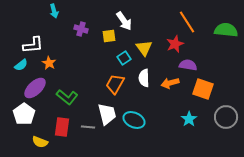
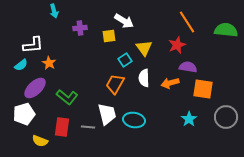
white arrow: rotated 24 degrees counterclockwise
purple cross: moved 1 px left, 1 px up; rotated 24 degrees counterclockwise
red star: moved 2 px right, 1 px down
cyan square: moved 1 px right, 2 px down
purple semicircle: moved 2 px down
orange square: rotated 10 degrees counterclockwise
white pentagon: rotated 20 degrees clockwise
cyan ellipse: rotated 15 degrees counterclockwise
yellow semicircle: moved 1 px up
